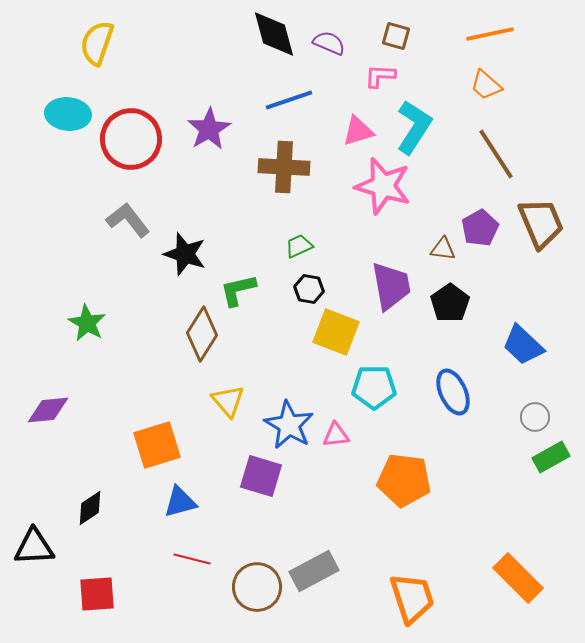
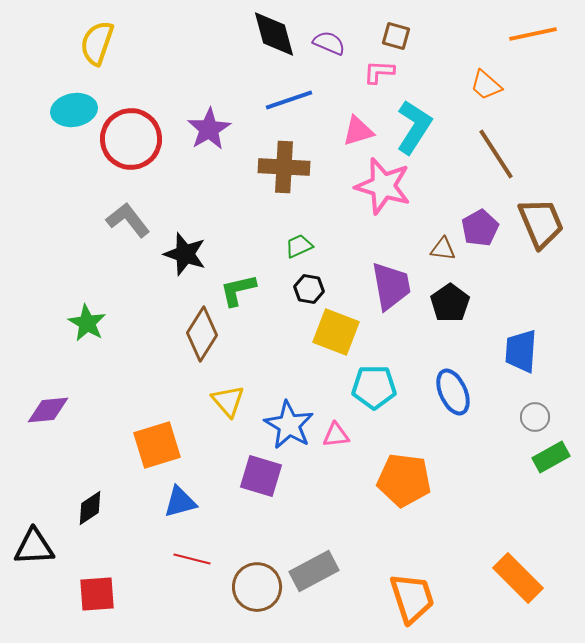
orange line at (490, 34): moved 43 px right
pink L-shape at (380, 76): moved 1 px left, 4 px up
cyan ellipse at (68, 114): moved 6 px right, 4 px up; rotated 15 degrees counterclockwise
blue trapezoid at (523, 345): moved 2 px left, 6 px down; rotated 51 degrees clockwise
